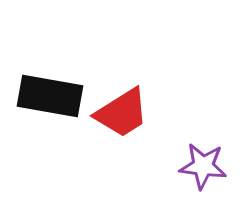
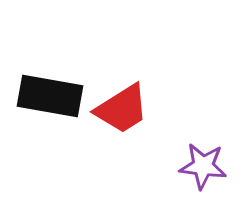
red trapezoid: moved 4 px up
